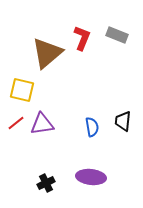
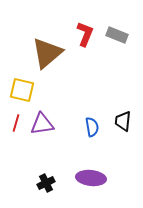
red L-shape: moved 3 px right, 4 px up
red line: rotated 36 degrees counterclockwise
purple ellipse: moved 1 px down
